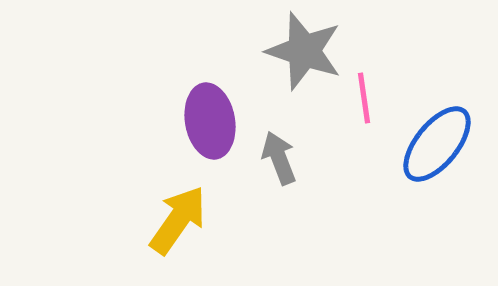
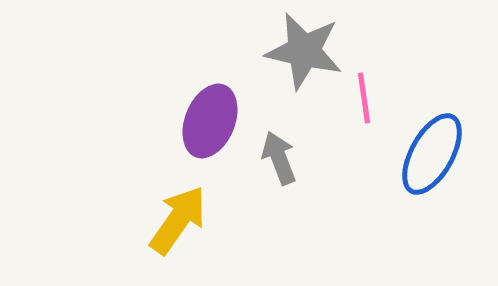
gray star: rotated 6 degrees counterclockwise
purple ellipse: rotated 32 degrees clockwise
blue ellipse: moved 5 px left, 10 px down; rotated 10 degrees counterclockwise
